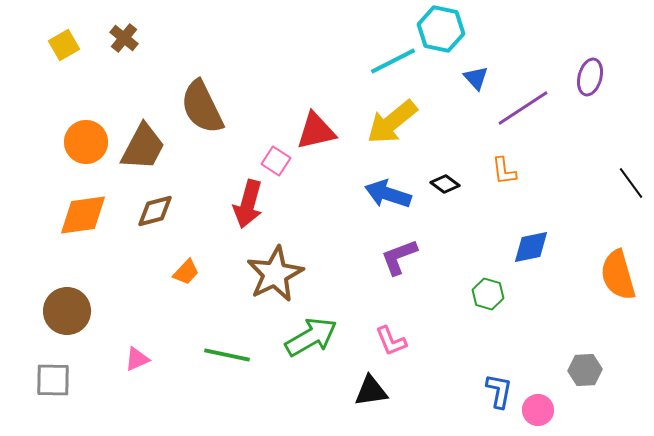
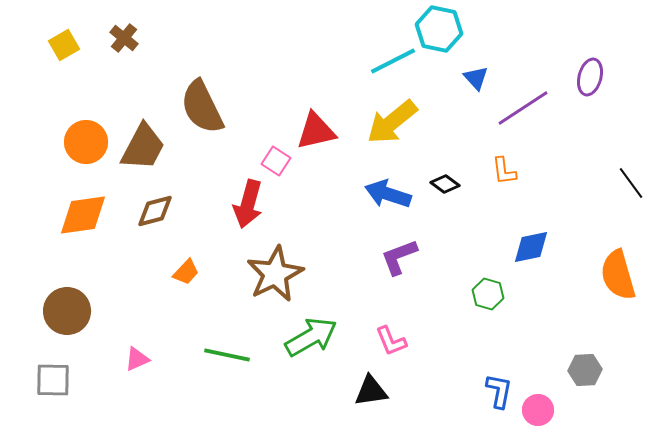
cyan hexagon: moved 2 px left
